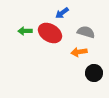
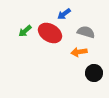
blue arrow: moved 2 px right, 1 px down
green arrow: rotated 40 degrees counterclockwise
